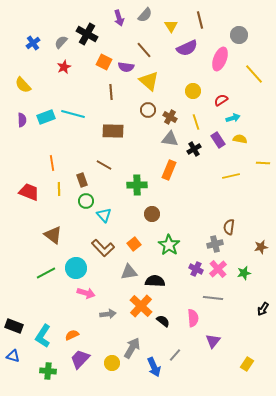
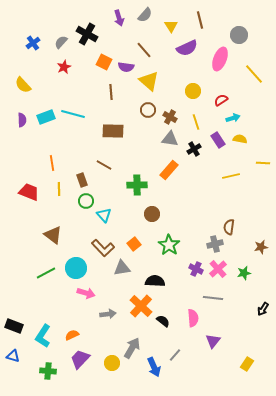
orange rectangle at (169, 170): rotated 18 degrees clockwise
gray triangle at (129, 272): moved 7 px left, 4 px up
